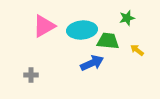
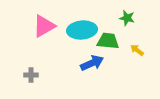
green star: rotated 28 degrees clockwise
